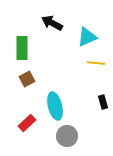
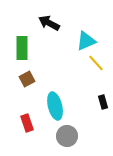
black arrow: moved 3 px left
cyan triangle: moved 1 px left, 4 px down
yellow line: rotated 42 degrees clockwise
red rectangle: rotated 66 degrees counterclockwise
